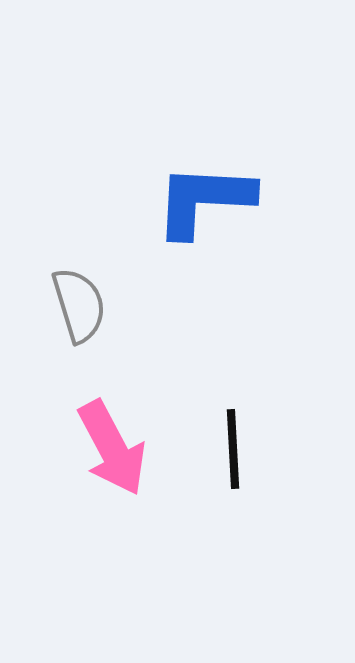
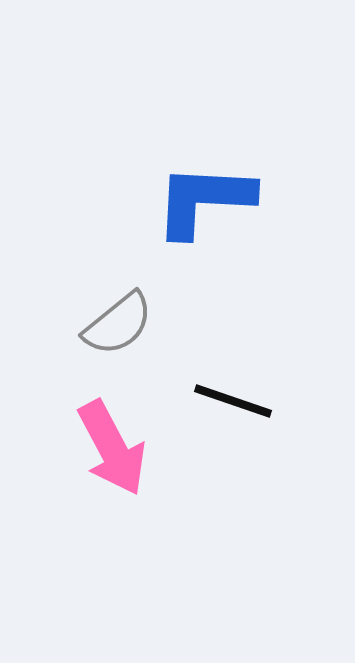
gray semicircle: moved 39 px right, 19 px down; rotated 68 degrees clockwise
black line: moved 48 px up; rotated 68 degrees counterclockwise
